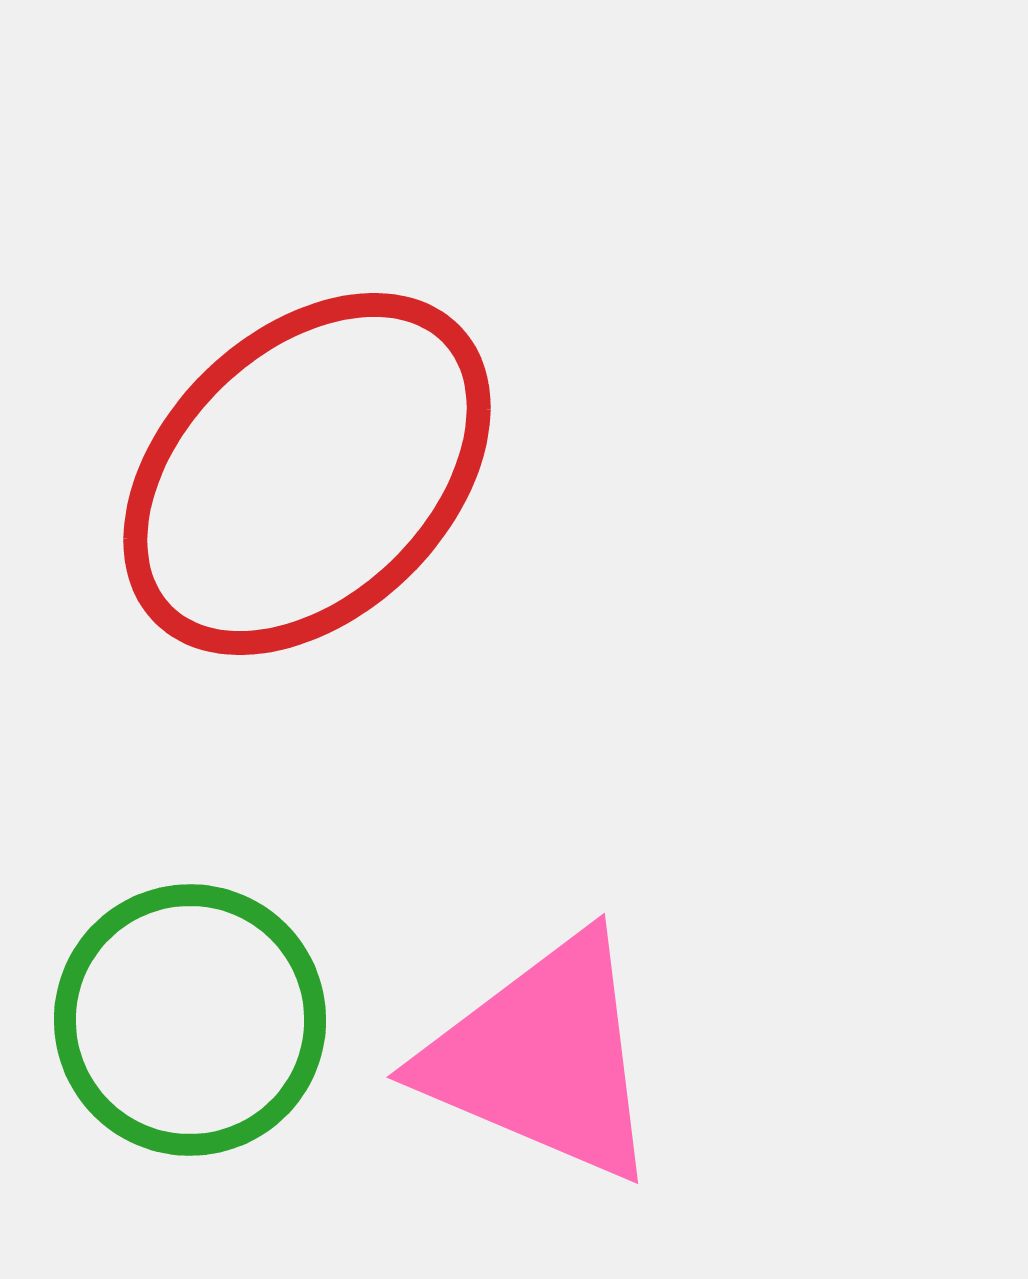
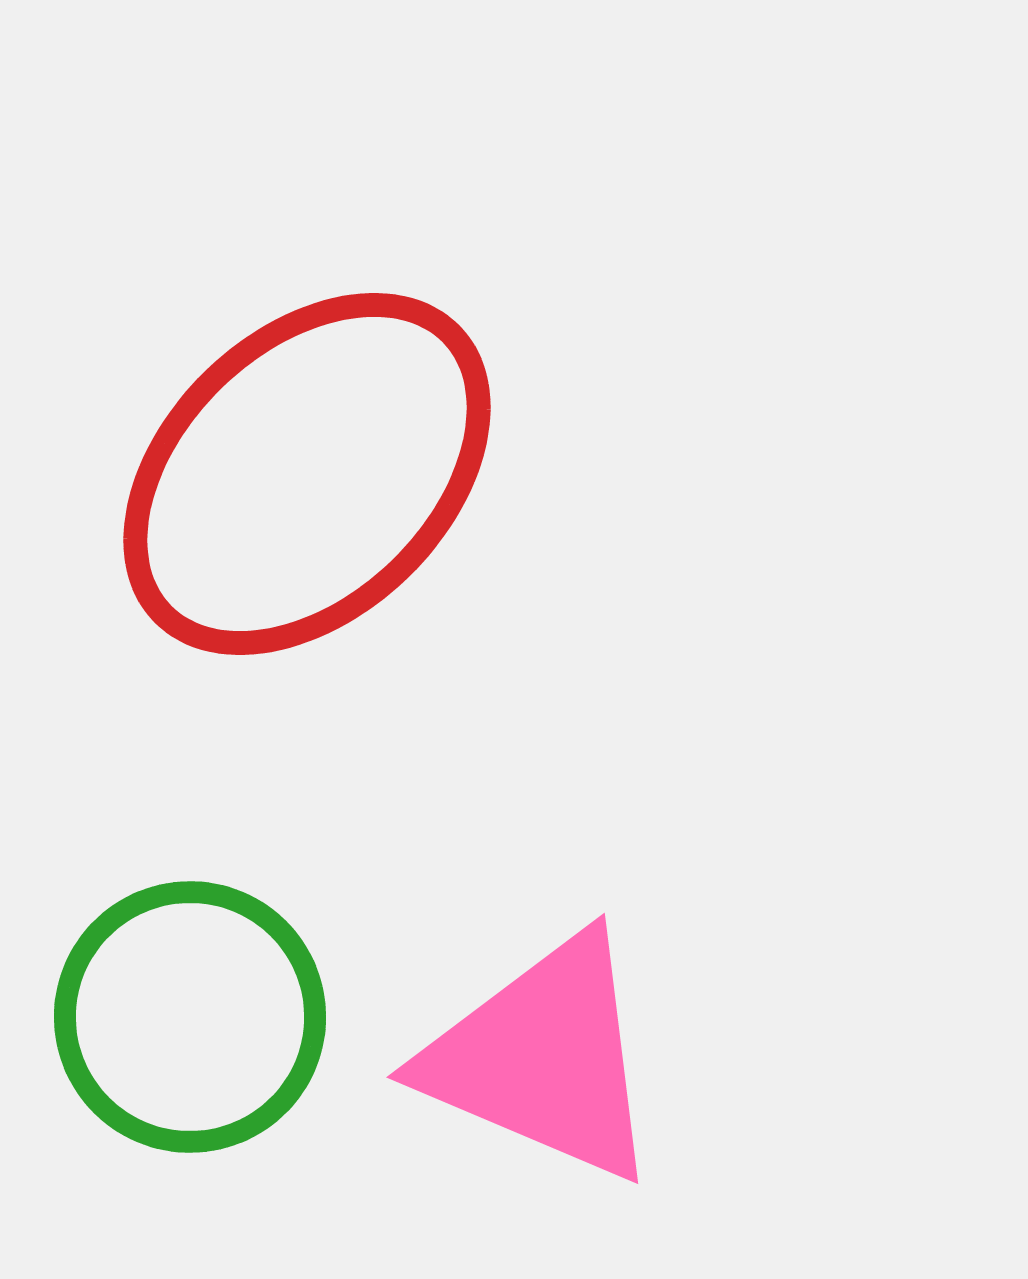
green circle: moved 3 px up
